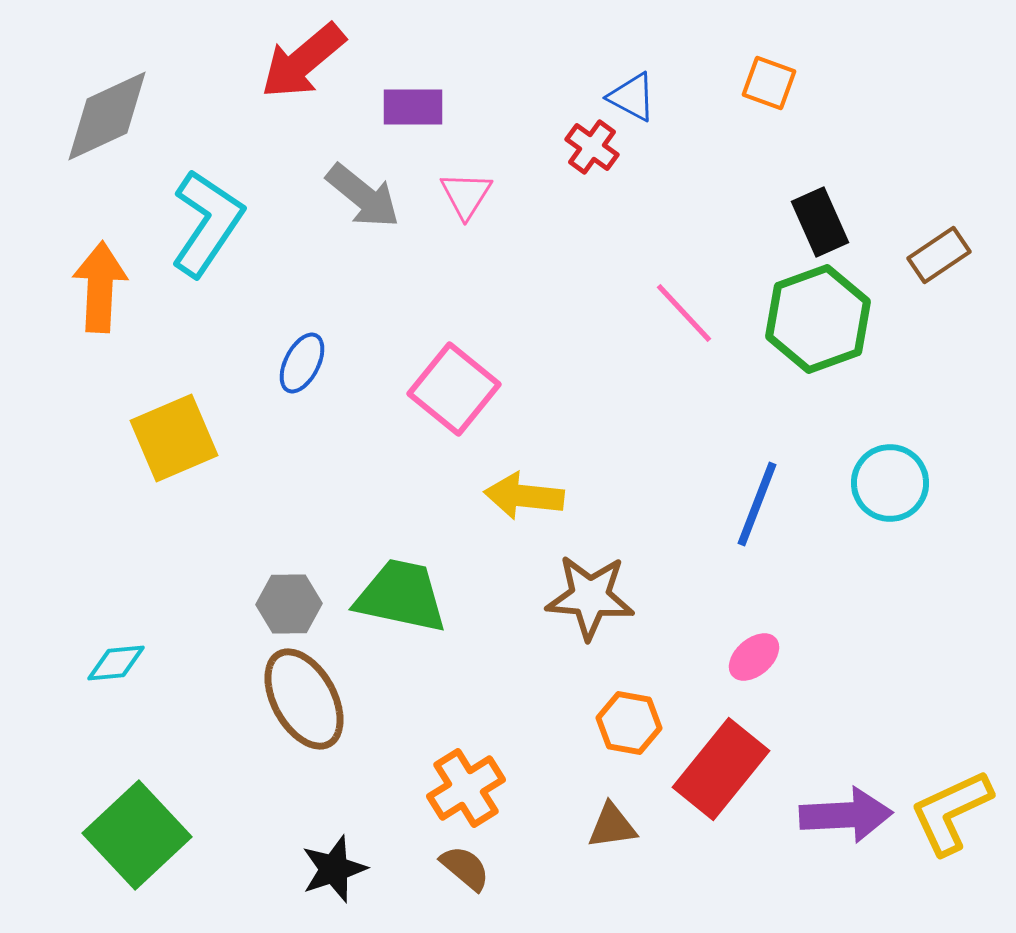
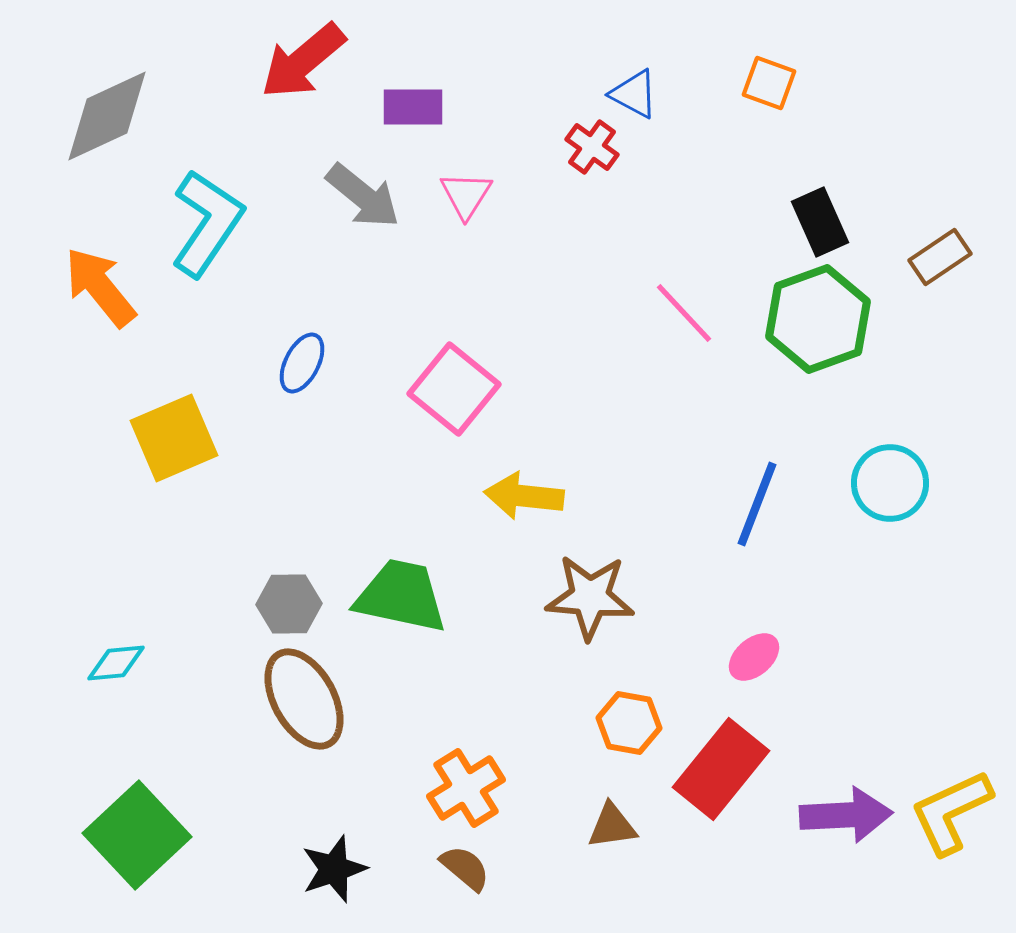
blue triangle: moved 2 px right, 3 px up
brown rectangle: moved 1 px right, 2 px down
orange arrow: rotated 42 degrees counterclockwise
